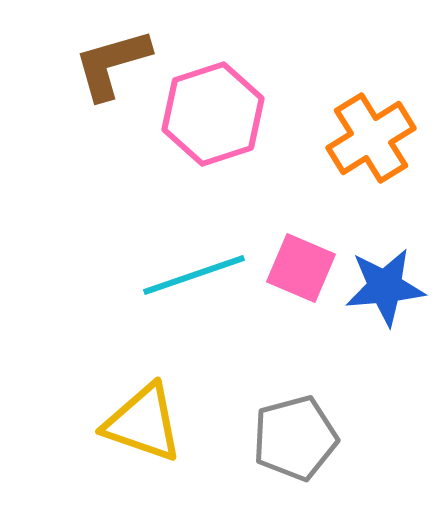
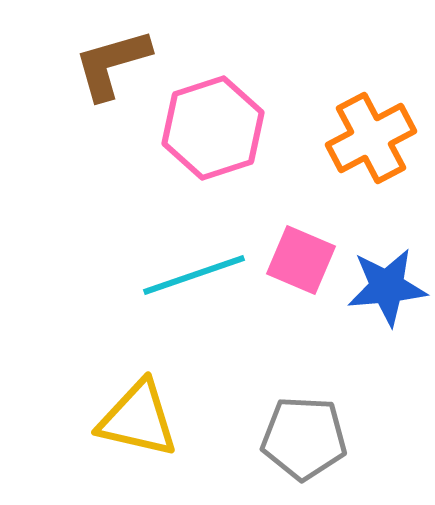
pink hexagon: moved 14 px down
orange cross: rotated 4 degrees clockwise
pink square: moved 8 px up
blue star: moved 2 px right
yellow triangle: moved 5 px left, 4 px up; rotated 6 degrees counterclockwise
gray pentagon: moved 9 px right; rotated 18 degrees clockwise
